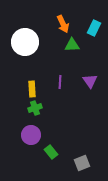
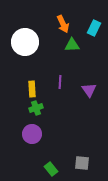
purple triangle: moved 1 px left, 9 px down
green cross: moved 1 px right
purple circle: moved 1 px right, 1 px up
green rectangle: moved 17 px down
gray square: rotated 28 degrees clockwise
